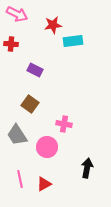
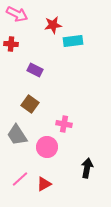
pink line: rotated 60 degrees clockwise
